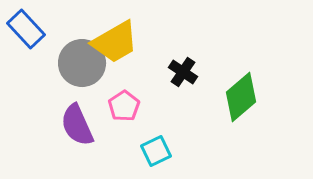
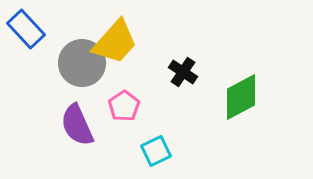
yellow trapezoid: rotated 18 degrees counterclockwise
green diamond: rotated 12 degrees clockwise
